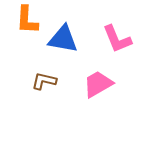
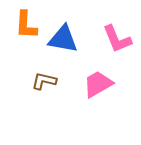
orange L-shape: moved 1 px left, 5 px down
